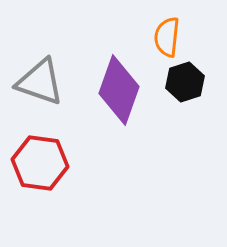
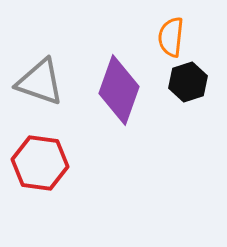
orange semicircle: moved 4 px right
black hexagon: moved 3 px right
